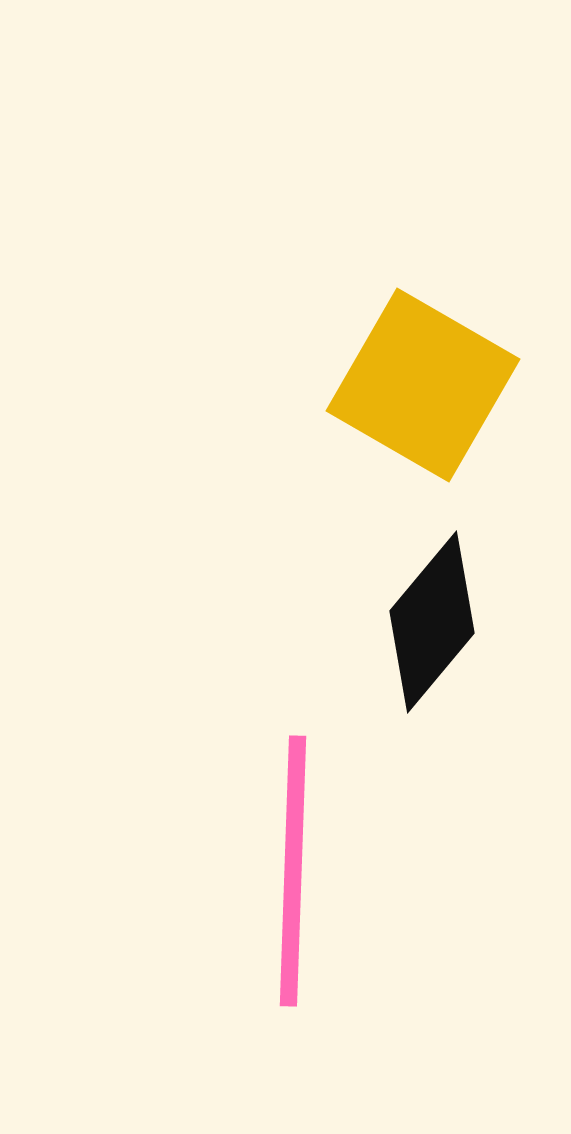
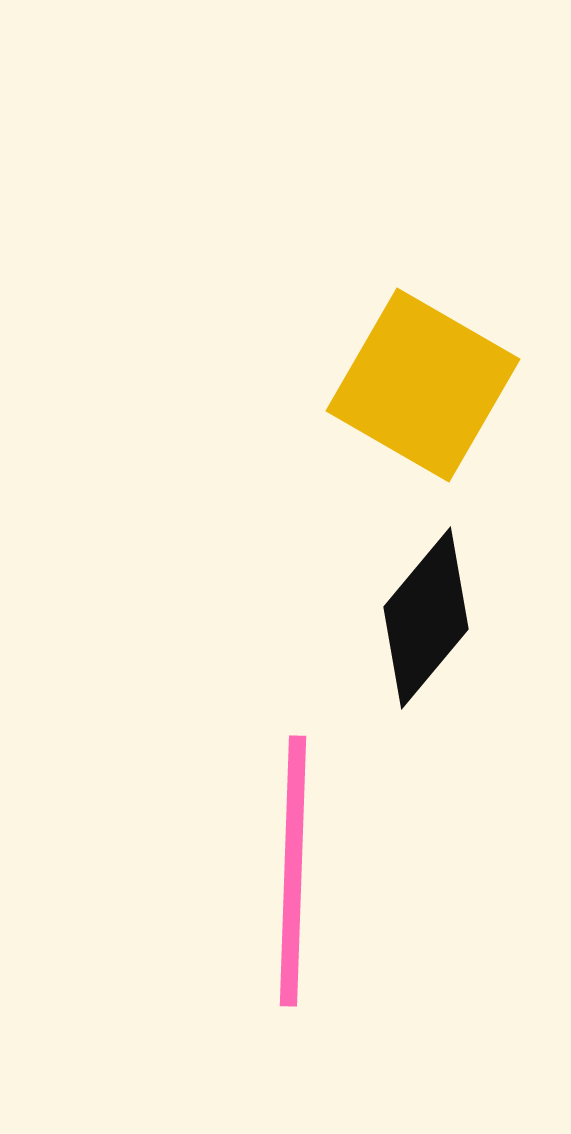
black diamond: moved 6 px left, 4 px up
